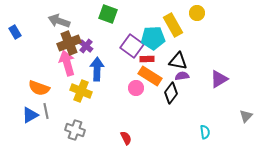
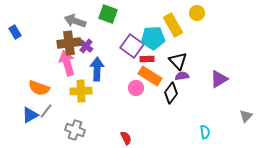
gray arrow: moved 16 px right
brown cross: rotated 15 degrees clockwise
black triangle: rotated 36 degrees clockwise
yellow cross: rotated 25 degrees counterclockwise
gray line: rotated 49 degrees clockwise
